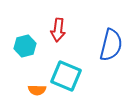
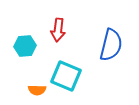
cyan hexagon: rotated 10 degrees clockwise
